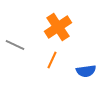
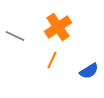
gray line: moved 9 px up
blue semicircle: moved 3 px right; rotated 24 degrees counterclockwise
